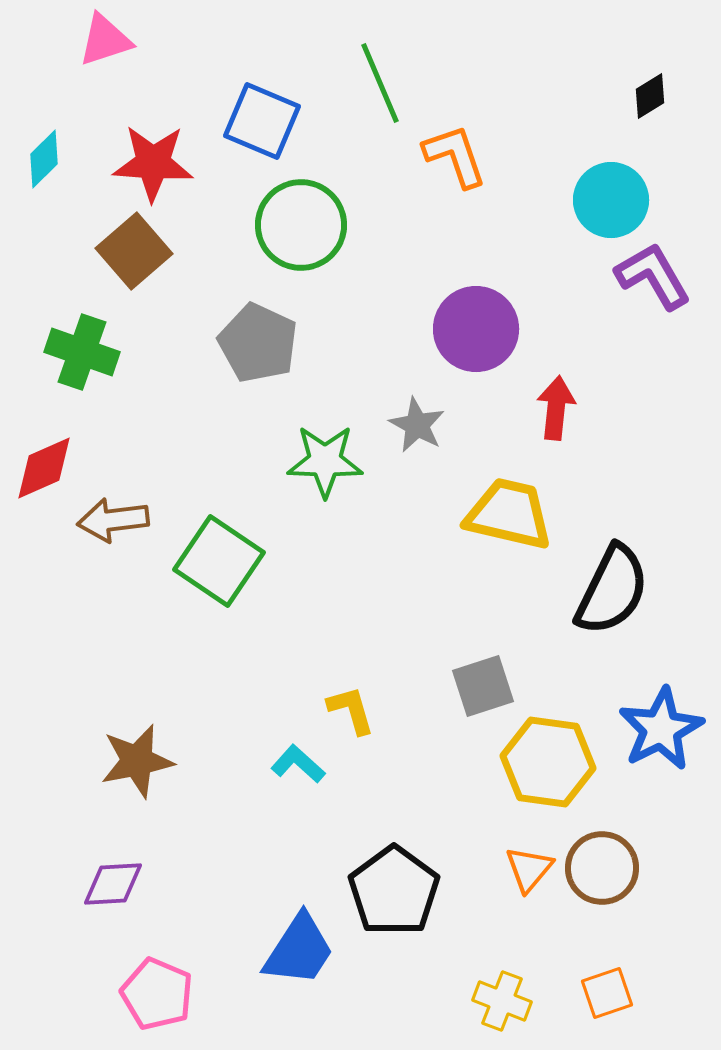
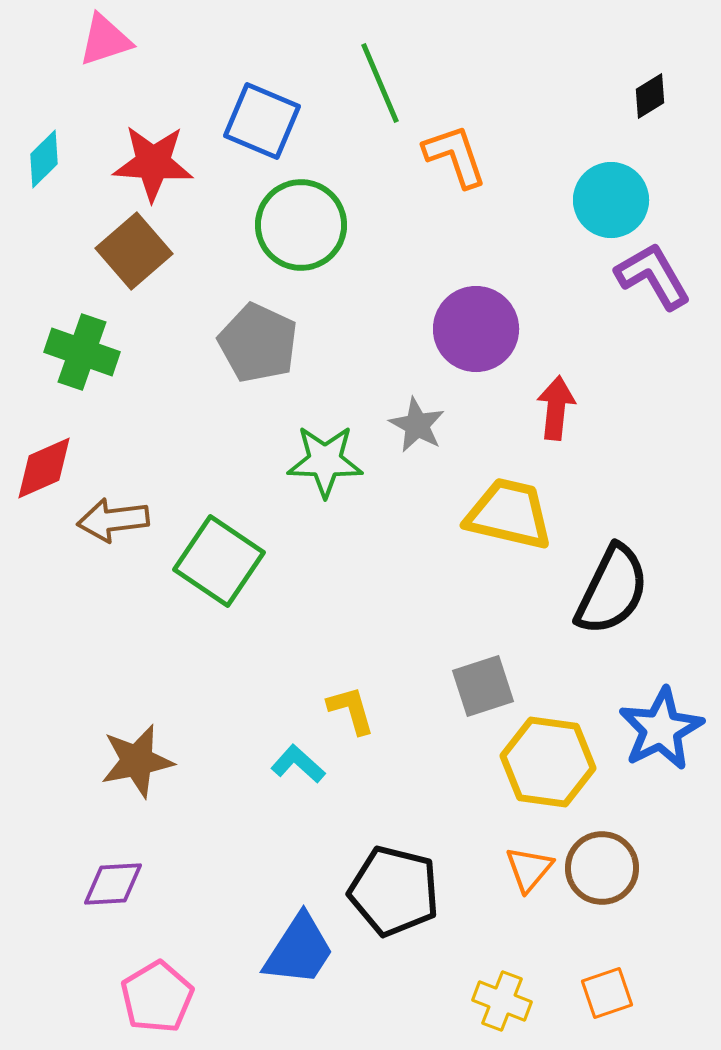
black pentagon: rotated 22 degrees counterclockwise
pink pentagon: moved 3 px down; rotated 18 degrees clockwise
